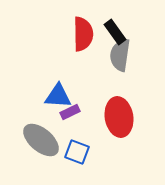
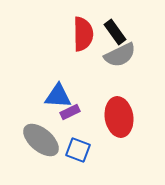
gray semicircle: rotated 124 degrees counterclockwise
blue square: moved 1 px right, 2 px up
